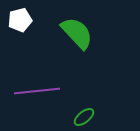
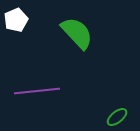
white pentagon: moved 4 px left; rotated 10 degrees counterclockwise
green ellipse: moved 33 px right
